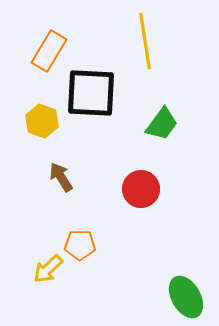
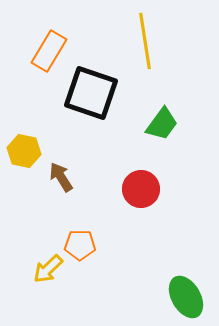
black square: rotated 16 degrees clockwise
yellow hexagon: moved 18 px left, 30 px down; rotated 8 degrees counterclockwise
